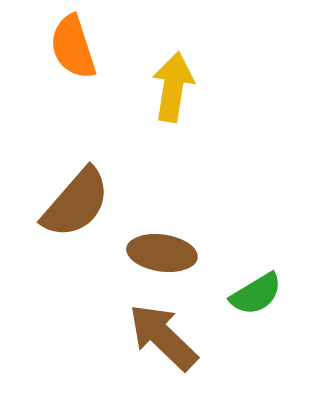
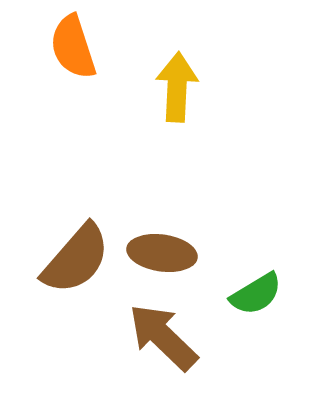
yellow arrow: moved 4 px right; rotated 6 degrees counterclockwise
brown semicircle: moved 56 px down
